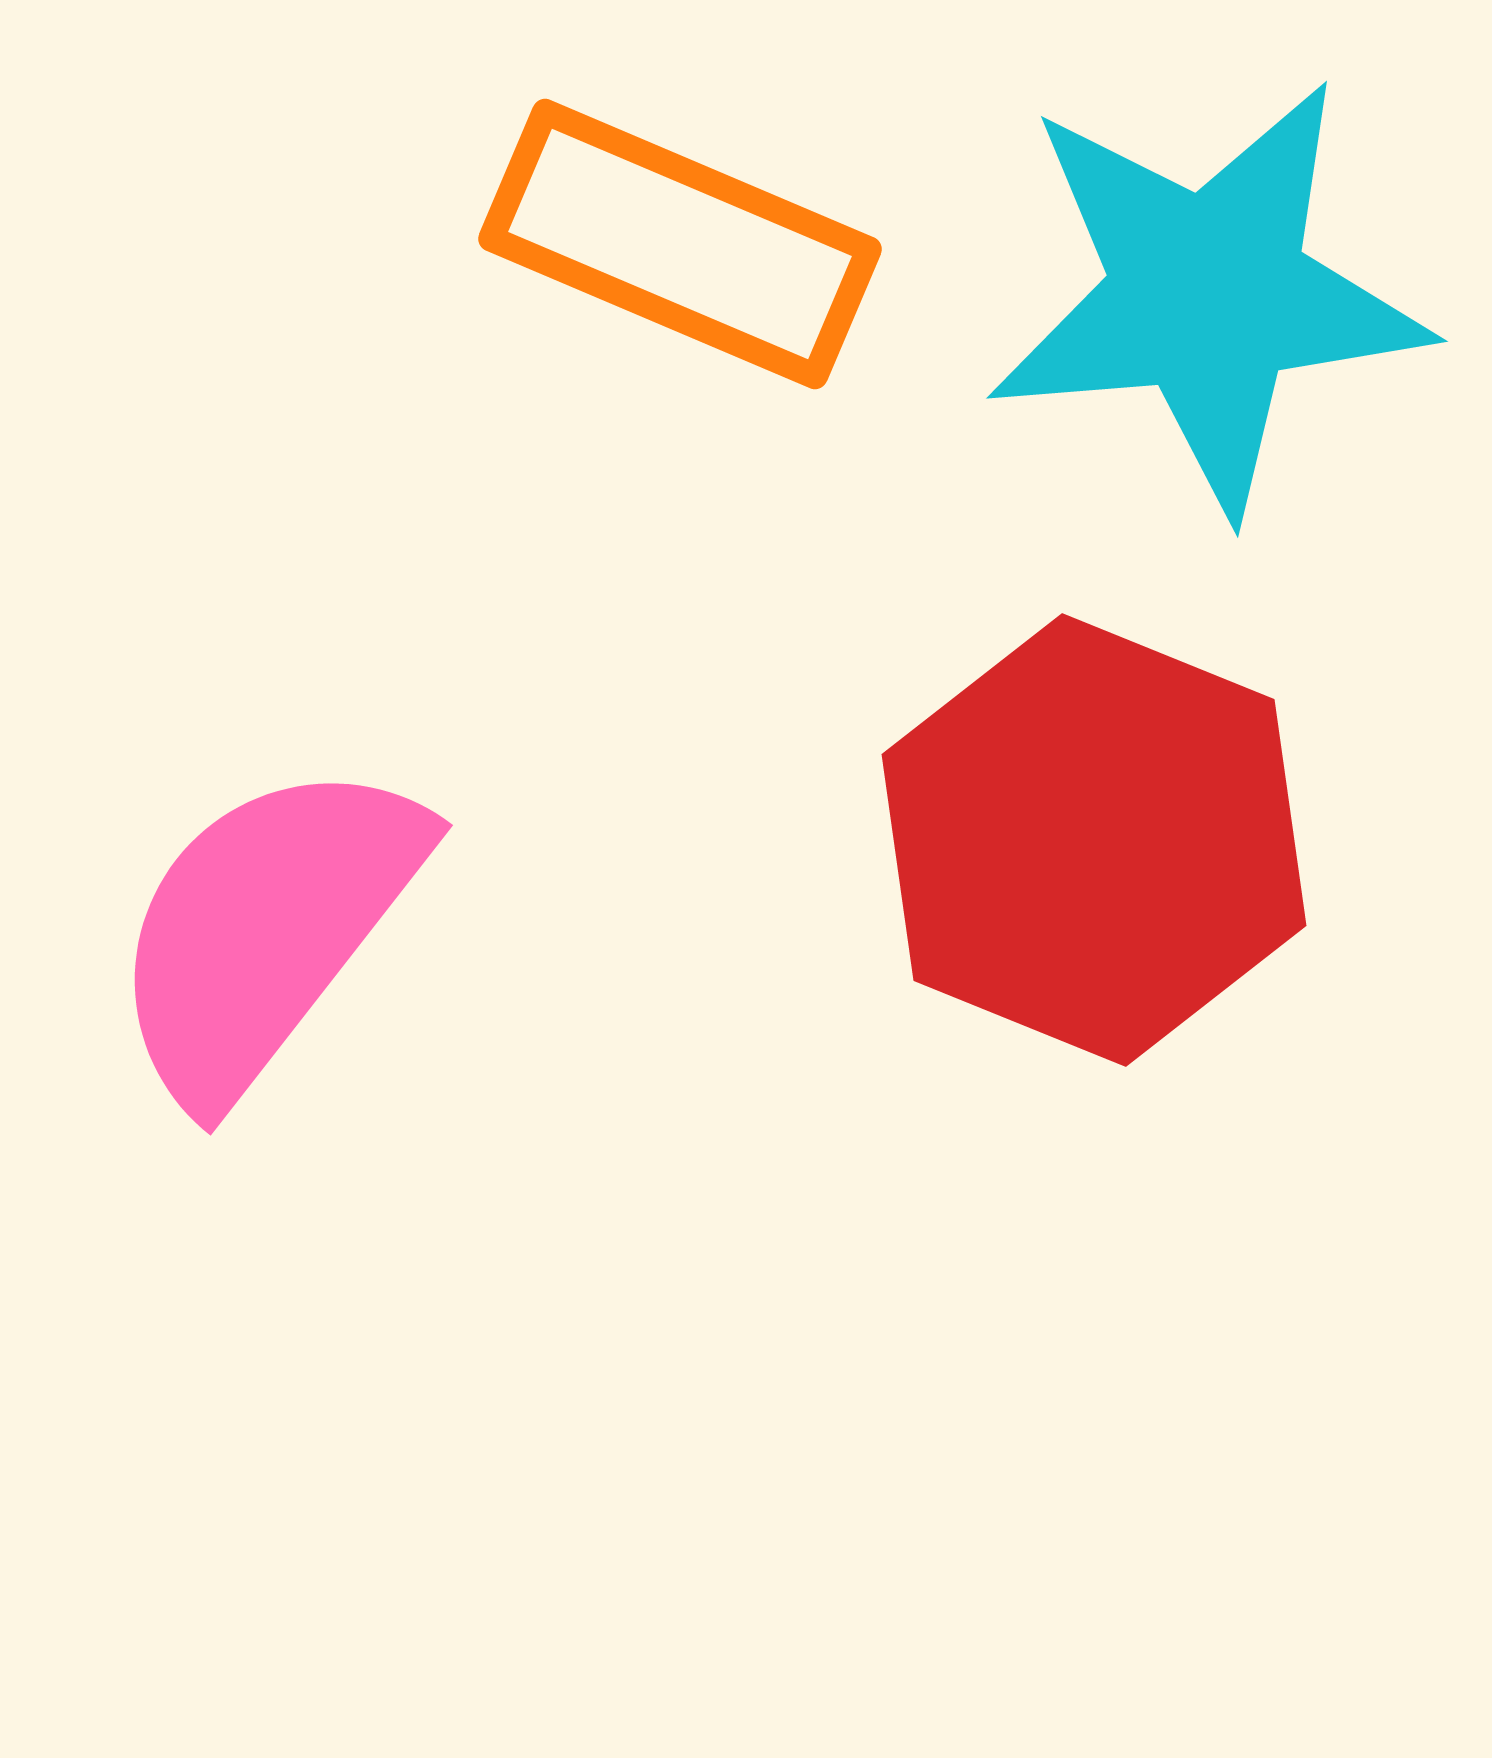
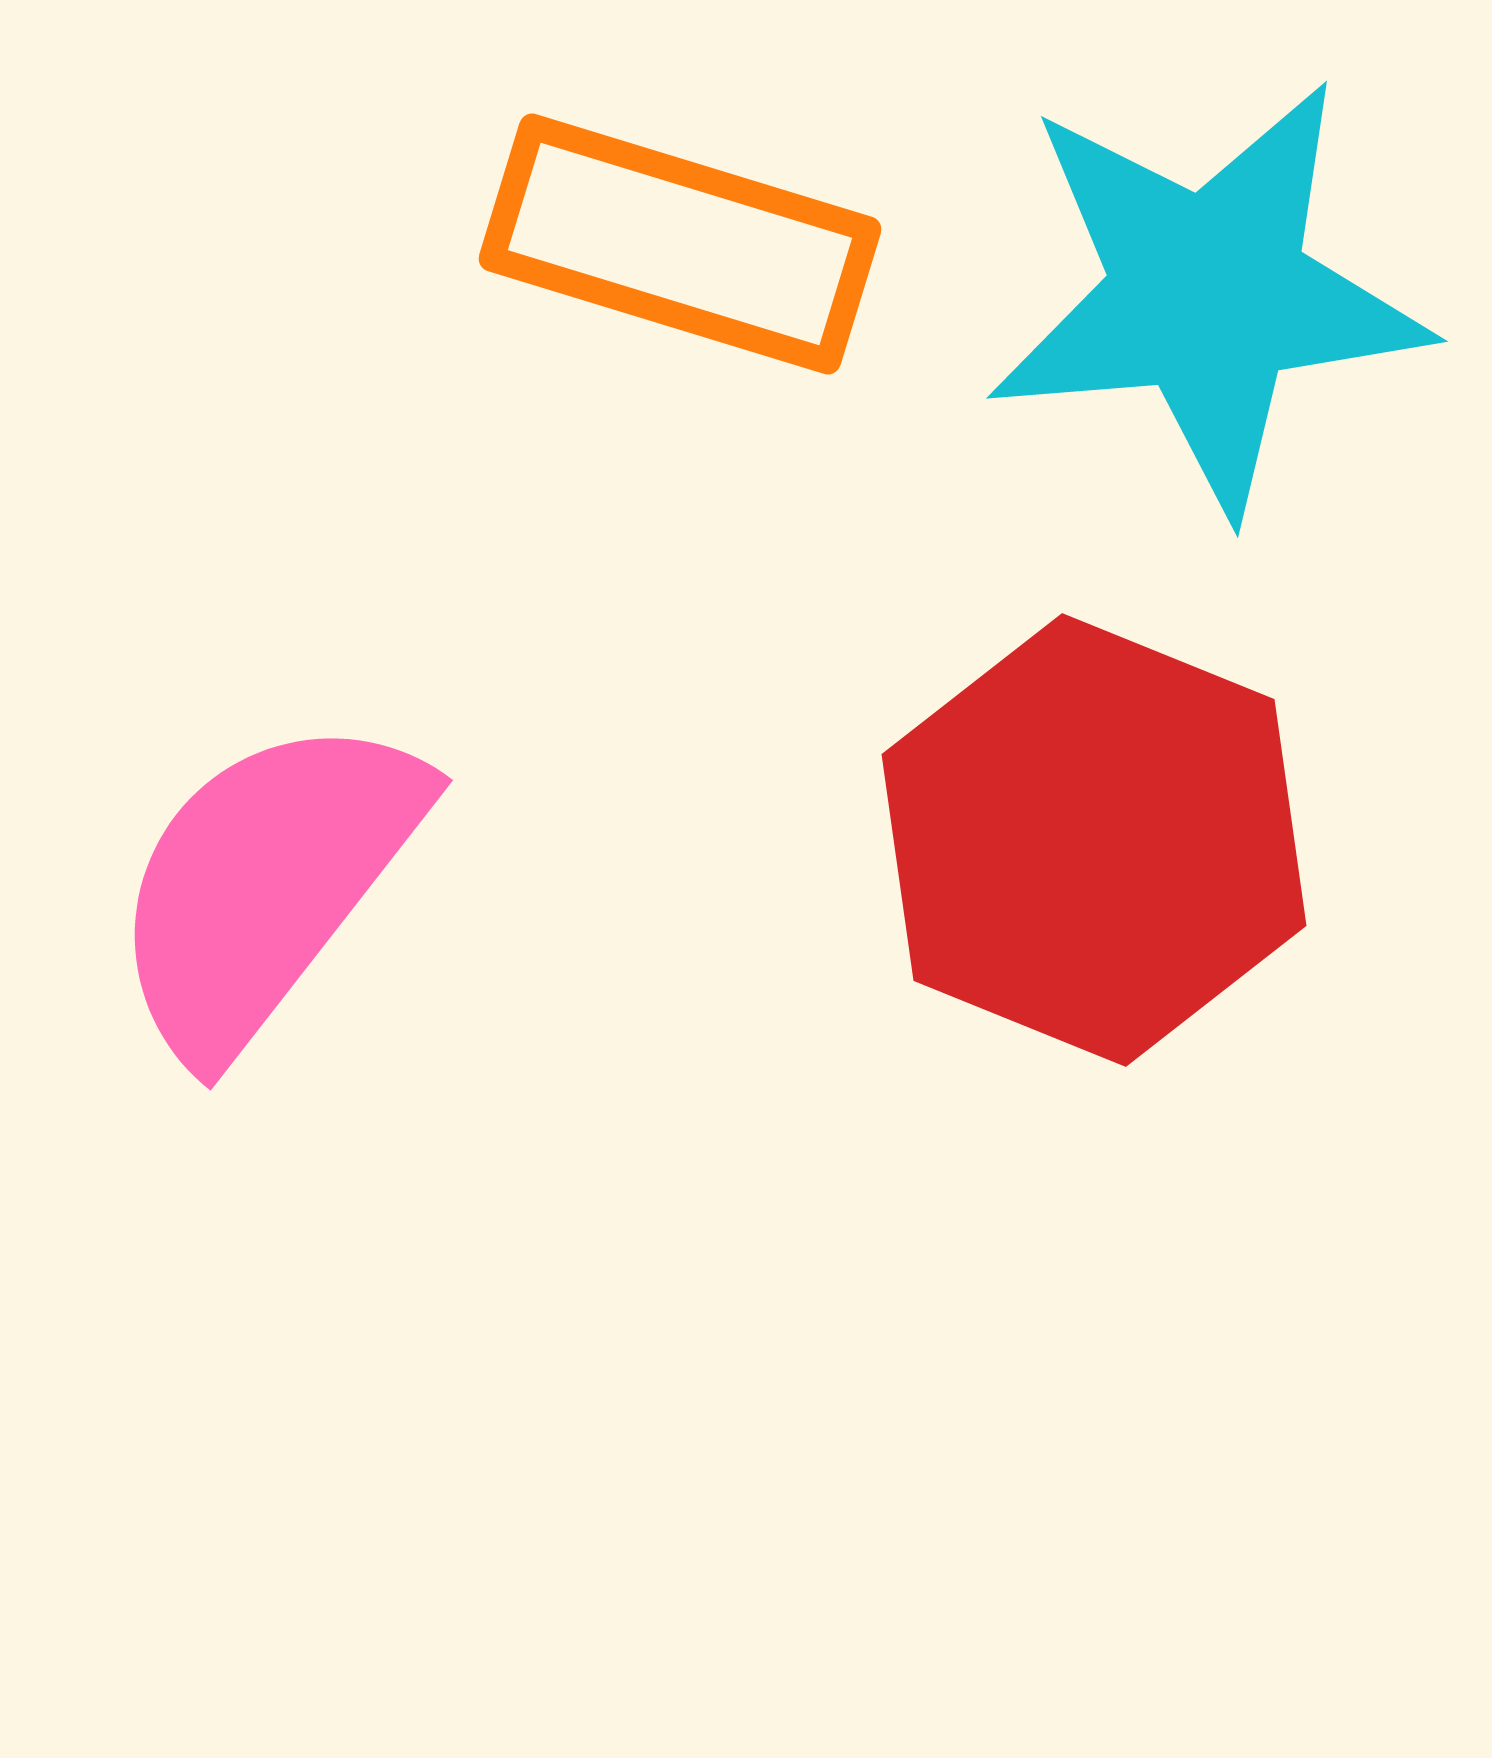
orange rectangle: rotated 6 degrees counterclockwise
pink semicircle: moved 45 px up
